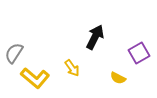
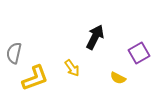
gray semicircle: rotated 20 degrees counterclockwise
yellow L-shape: rotated 60 degrees counterclockwise
